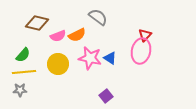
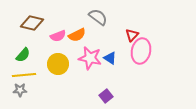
brown diamond: moved 5 px left
red triangle: moved 13 px left
yellow line: moved 3 px down
